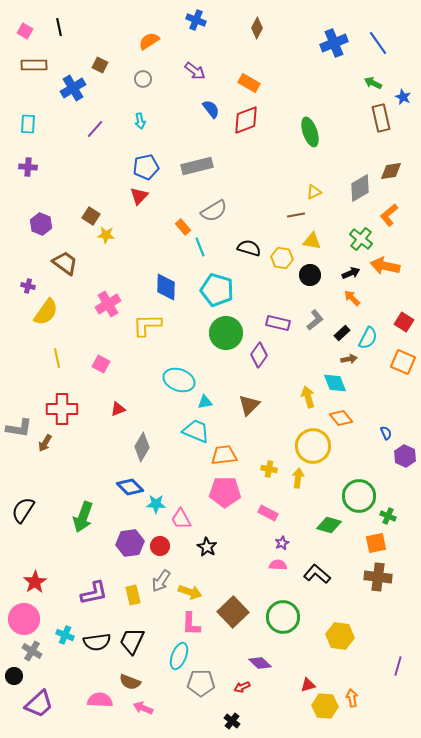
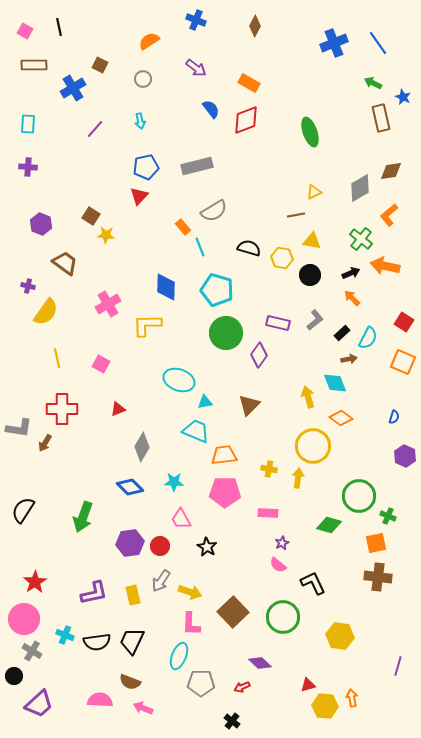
brown diamond at (257, 28): moved 2 px left, 2 px up
purple arrow at (195, 71): moved 1 px right, 3 px up
orange diamond at (341, 418): rotated 15 degrees counterclockwise
blue semicircle at (386, 433): moved 8 px right, 16 px up; rotated 40 degrees clockwise
cyan star at (156, 504): moved 18 px right, 22 px up
pink rectangle at (268, 513): rotated 24 degrees counterclockwise
pink semicircle at (278, 565): rotated 144 degrees counterclockwise
black L-shape at (317, 574): moved 4 px left, 9 px down; rotated 24 degrees clockwise
